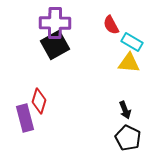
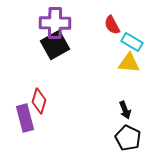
red semicircle: moved 1 px right
